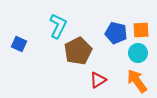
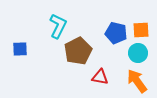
blue square: moved 1 px right, 5 px down; rotated 28 degrees counterclockwise
red triangle: moved 2 px right, 3 px up; rotated 42 degrees clockwise
